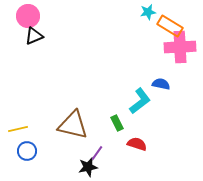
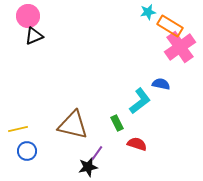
pink cross: rotated 32 degrees counterclockwise
